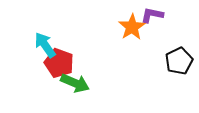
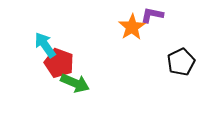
black pentagon: moved 2 px right, 1 px down
